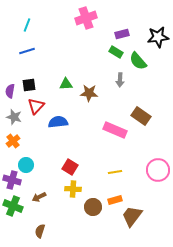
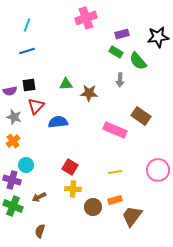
purple semicircle: rotated 112 degrees counterclockwise
